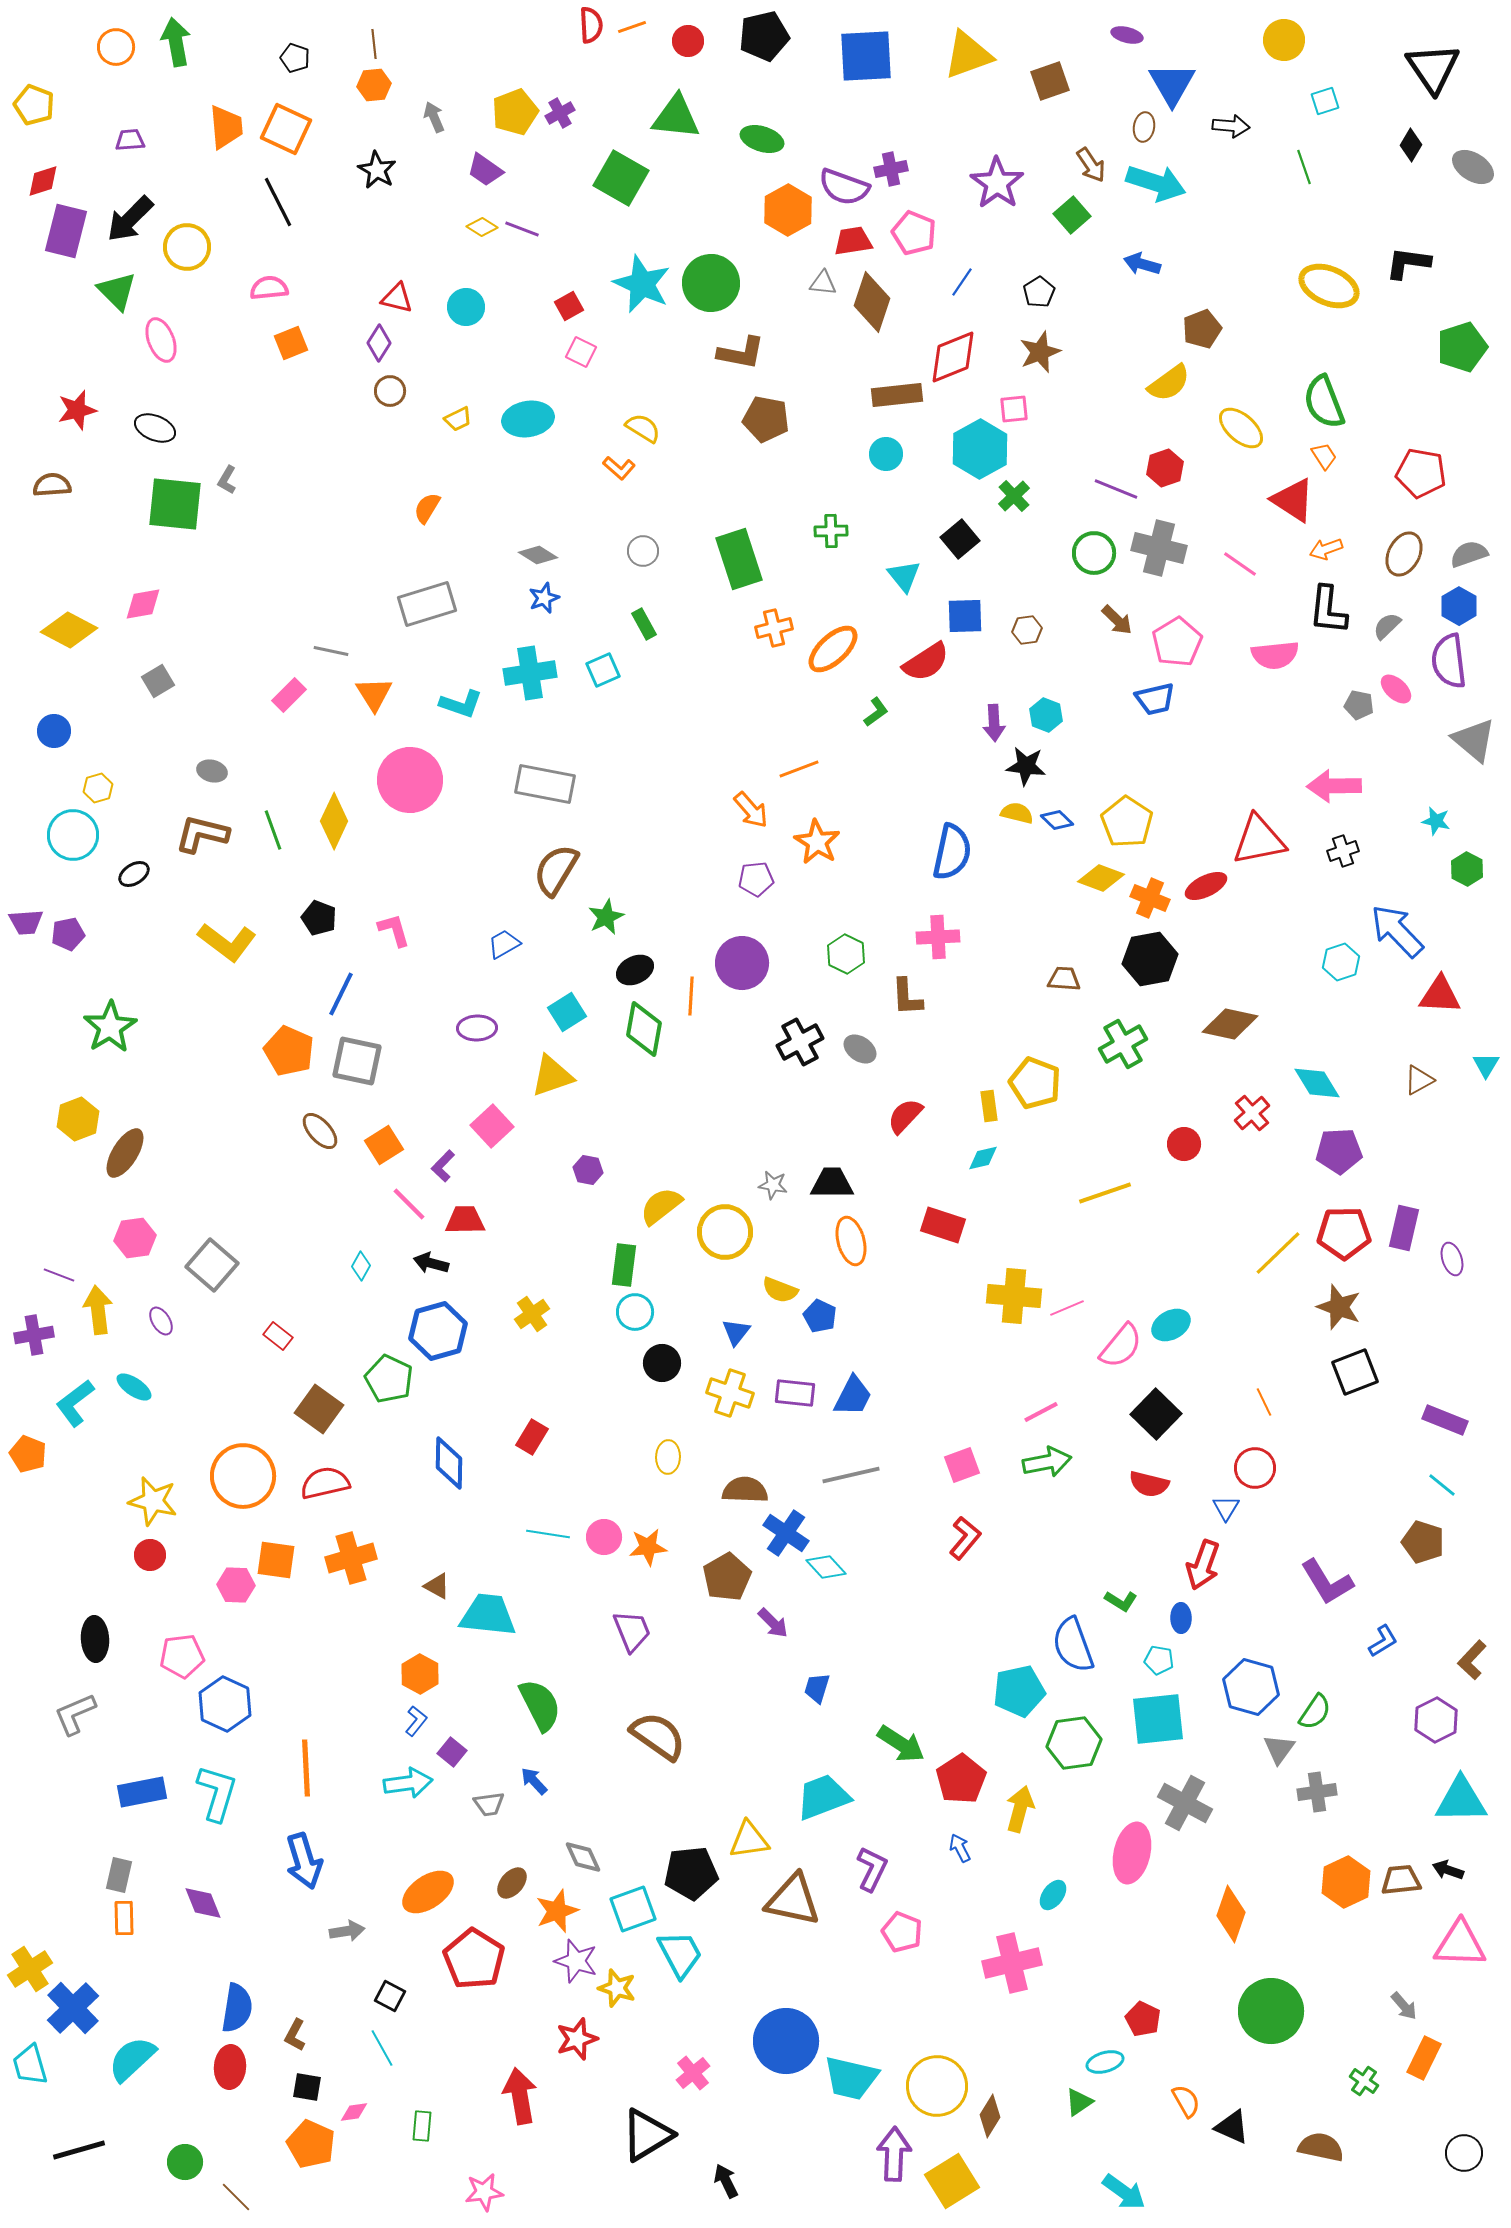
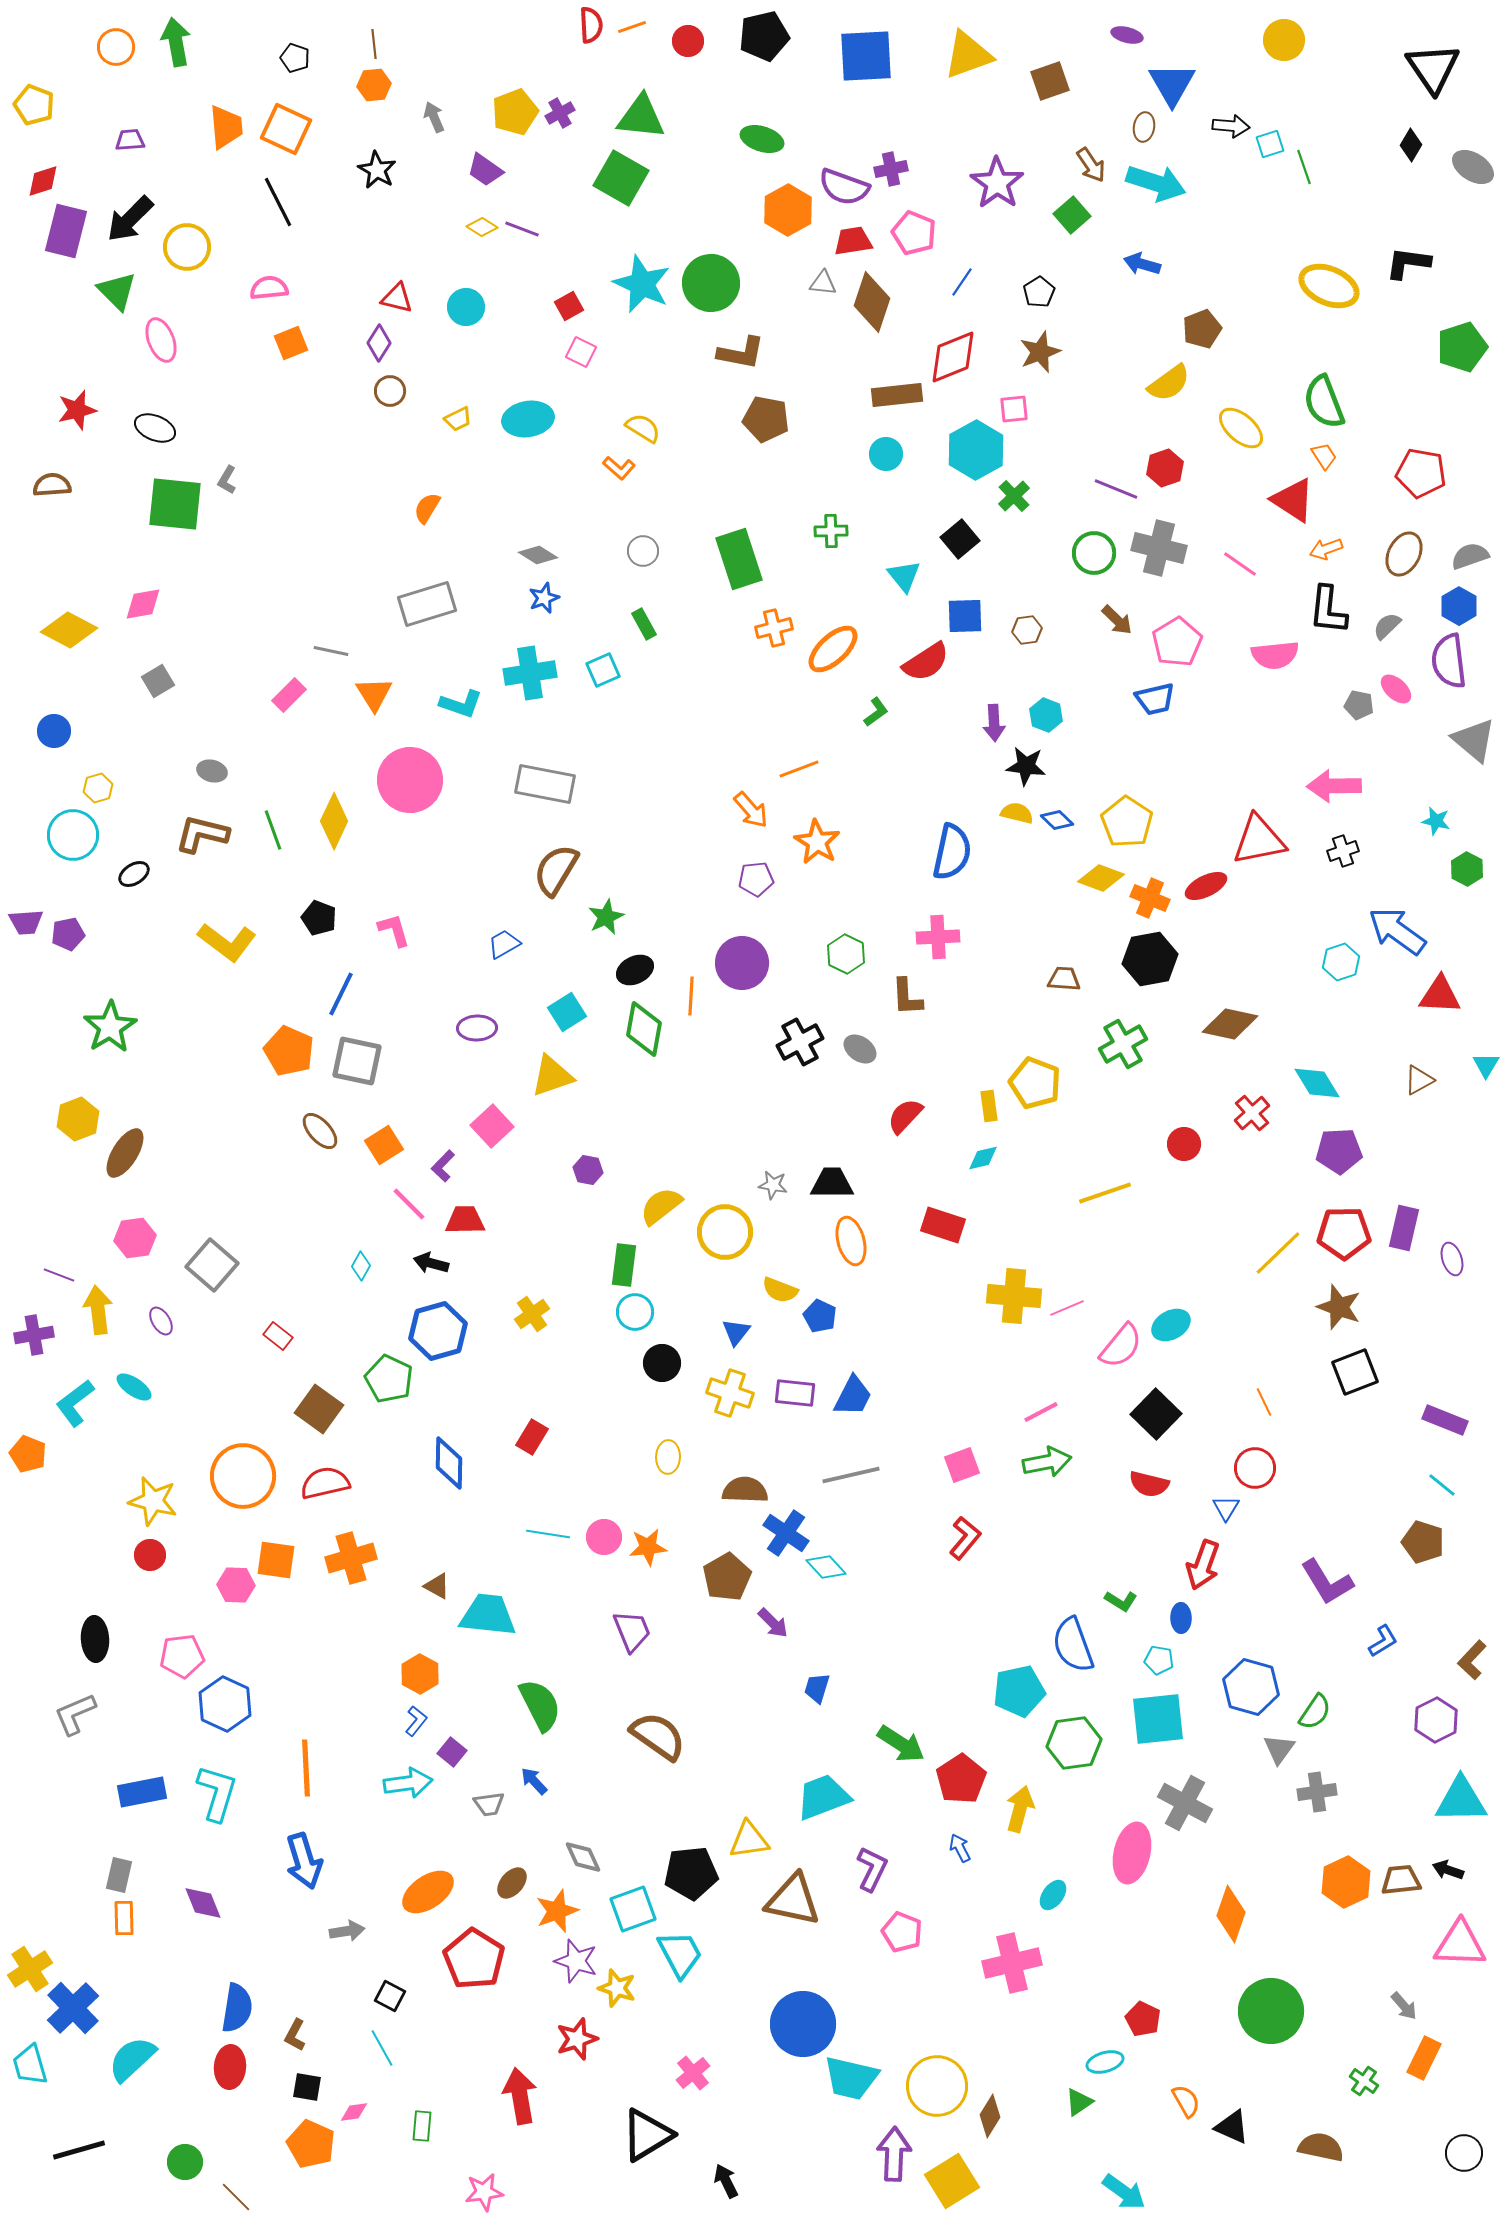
cyan square at (1325, 101): moved 55 px left, 43 px down
green triangle at (676, 117): moved 35 px left
cyan hexagon at (980, 449): moved 4 px left, 1 px down
gray semicircle at (1469, 554): moved 1 px right, 2 px down
blue arrow at (1397, 931): rotated 10 degrees counterclockwise
blue circle at (786, 2041): moved 17 px right, 17 px up
